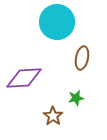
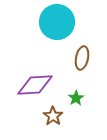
purple diamond: moved 11 px right, 7 px down
green star: rotated 21 degrees counterclockwise
